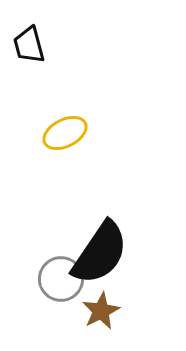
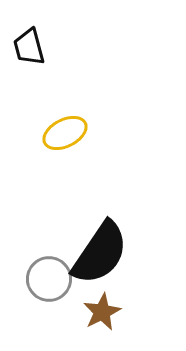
black trapezoid: moved 2 px down
gray circle: moved 12 px left
brown star: moved 1 px right, 1 px down
